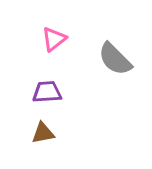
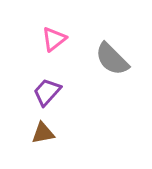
gray semicircle: moved 3 px left
purple trapezoid: rotated 44 degrees counterclockwise
